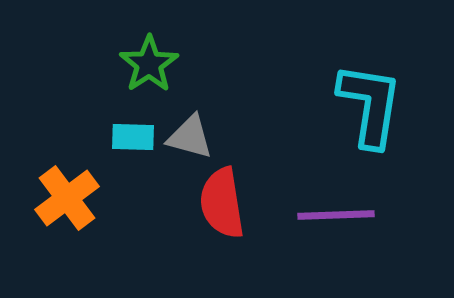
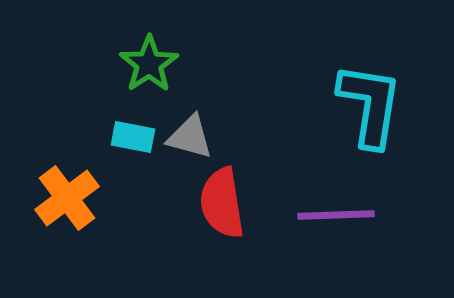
cyan rectangle: rotated 9 degrees clockwise
